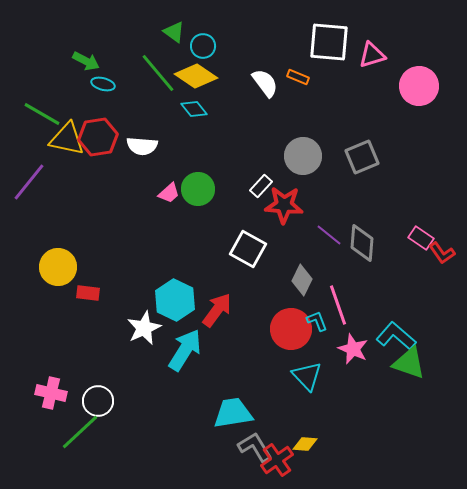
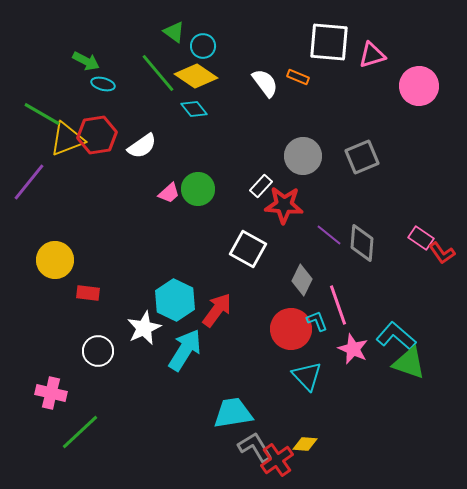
red hexagon at (98, 137): moved 1 px left, 2 px up
yellow triangle at (67, 139): rotated 33 degrees counterclockwise
white semicircle at (142, 146): rotated 40 degrees counterclockwise
yellow circle at (58, 267): moved 3 px left, 7 px up
white circle at (98, 401): moved 50 px up
